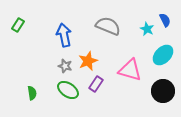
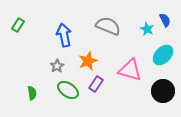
gray star: moved 8 px left; rotated 24 degrees clockwise
